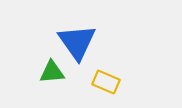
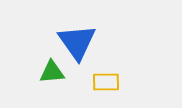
yellow rectangle: rotated 24 degrees counterclockwise
